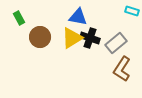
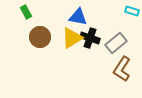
green rectangle: moved 7 px right, 6 px up
